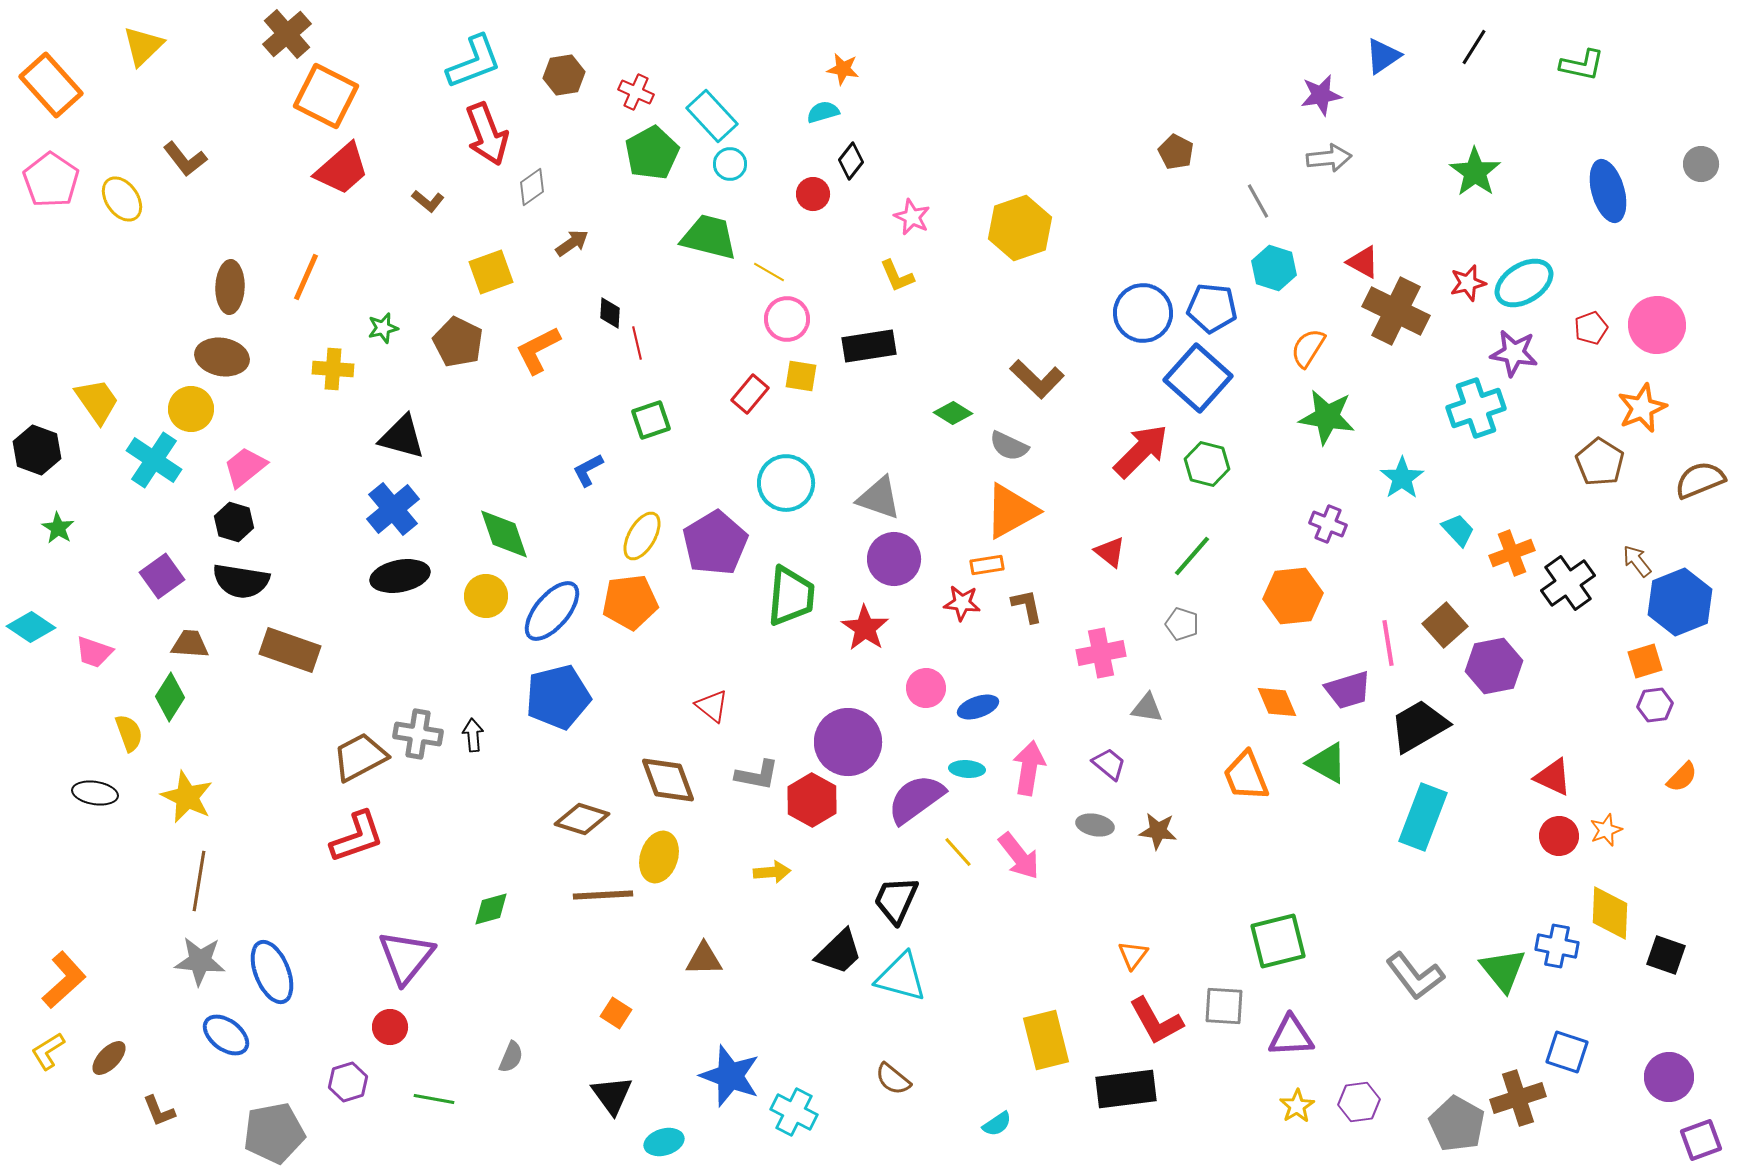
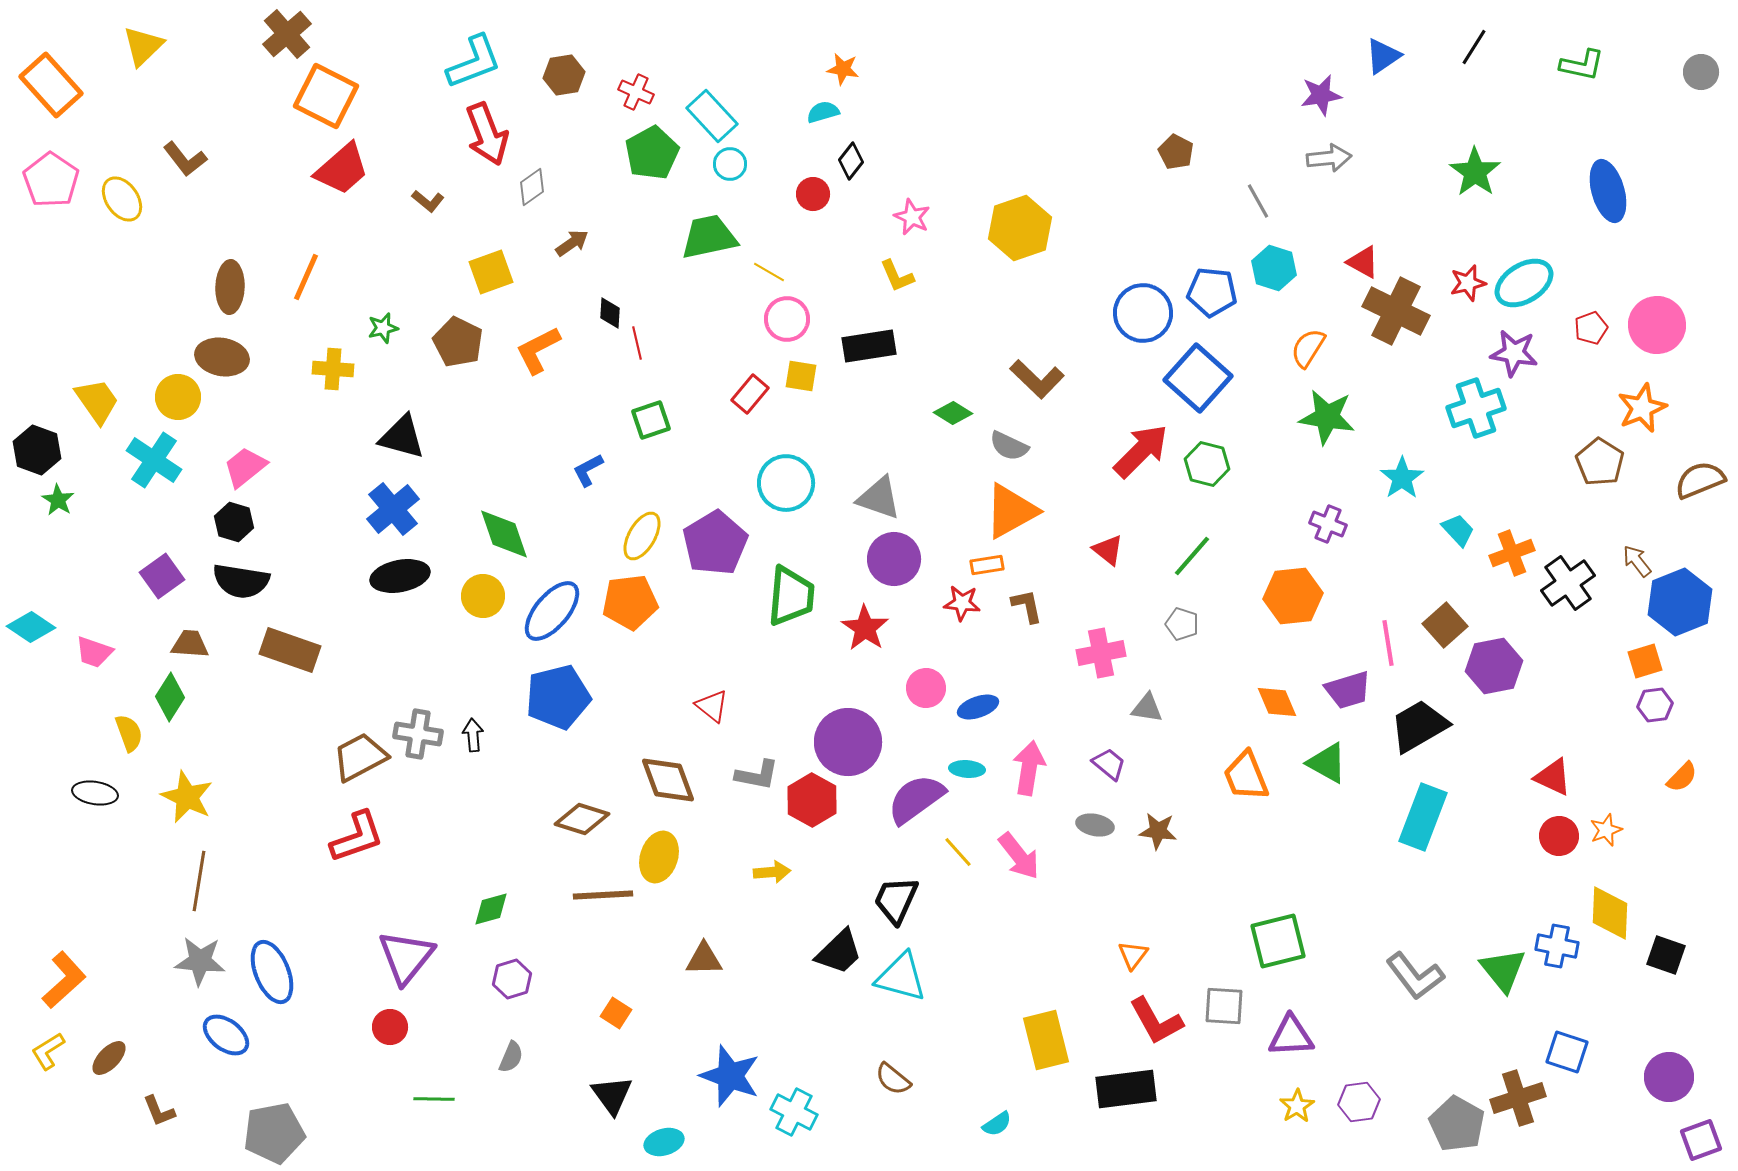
gray circle at (1701, 164): moved 92 px up
green trapezoid at (709, 237): rotated 26 degrees counterclockwise
blue pentagon at (1212, 308): moved 16 px up
yellow circle at (191, 409): moved 13 px left, 12 px up
green star at (58, 528): moved 28 px up
red triangle at (1110, 552): moved 2 px left, 2 px up
yellow circle at (486, 596): moved 3 px left
purple hexagon at (348, 1082): moved 164 px right, 103 px up
green line at (434, 1099): rotated 9 degrees counterclockwise
